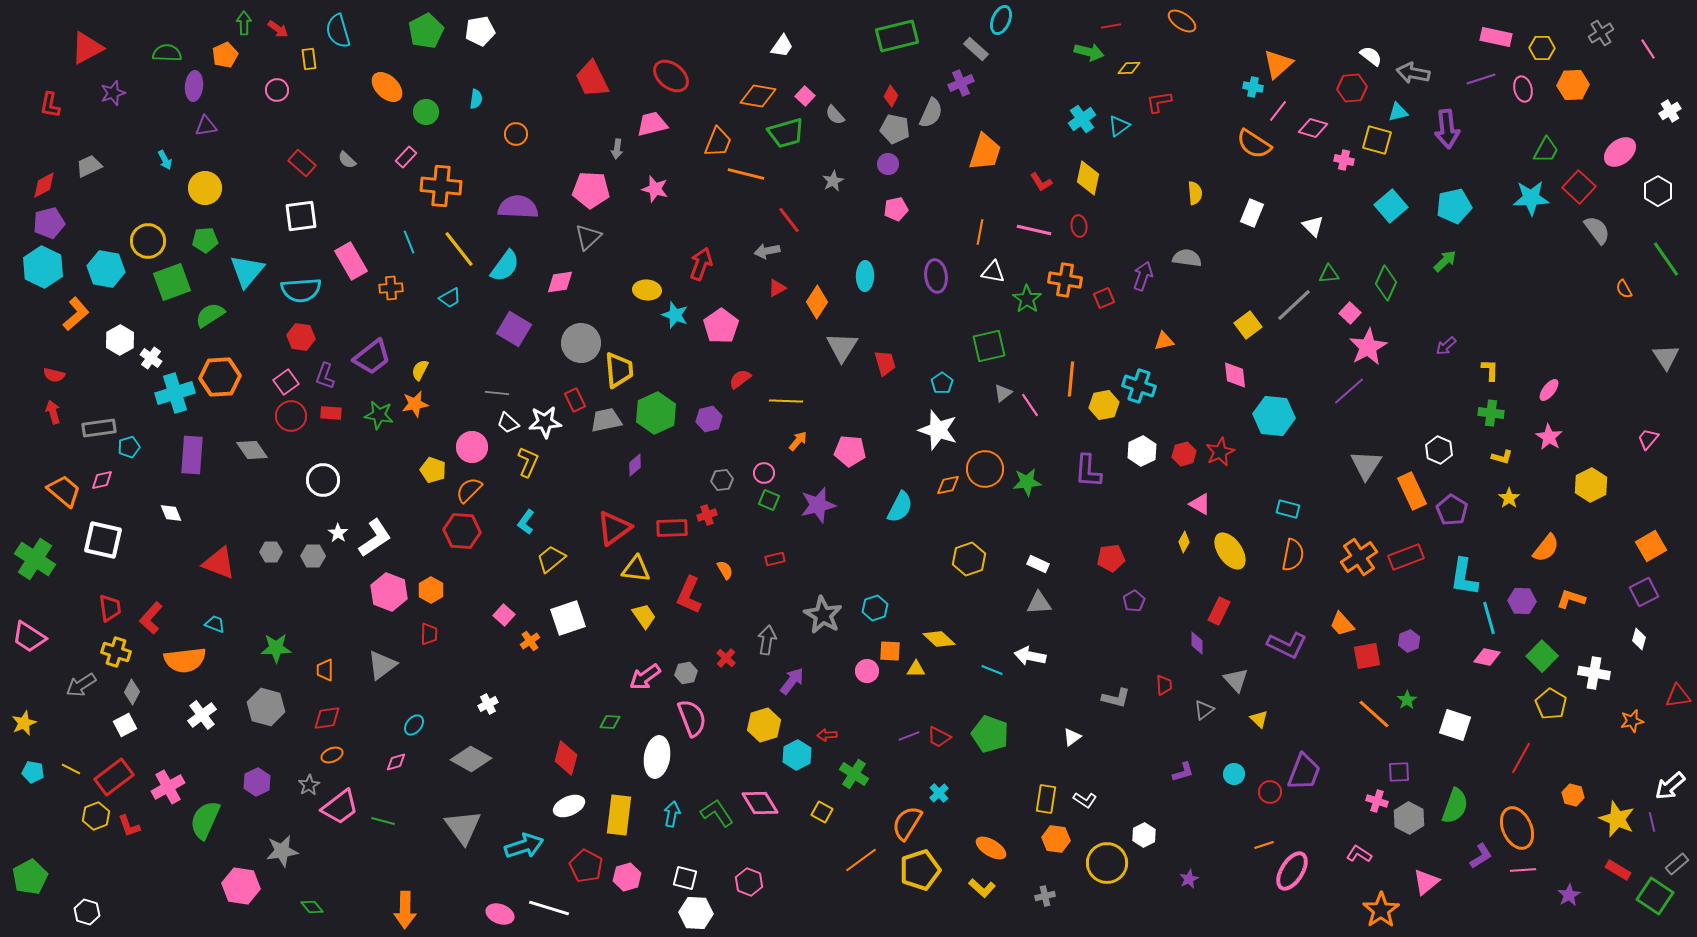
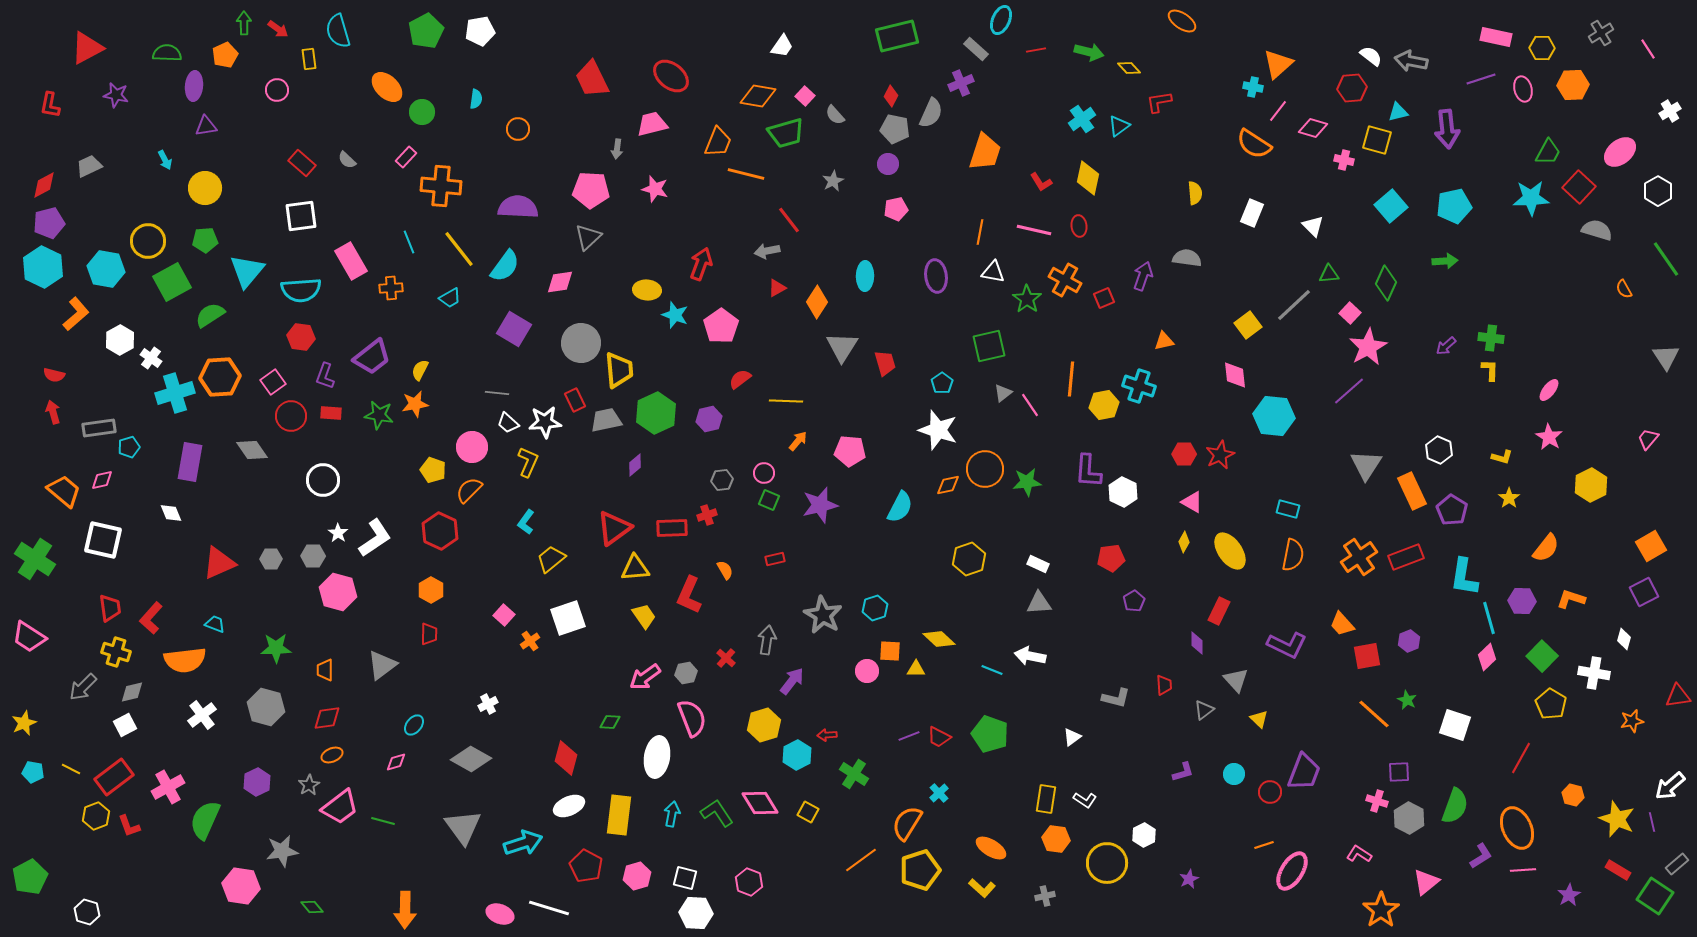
red line at (1111, 26): moved 75 px left, 24 px down
yellow diamond at (1129, 68): rotated 50 degrees clockwise
gray arrow at (1413, 73): moved 2 px left, 12 px up
purple star at (113, 93): moved 3 px right, 2 px down; rotated 30 degrees clockwise
green circle at (426, 112): moved 4 px left
orange circle at (516, 134): moved 2 px right, 5 px up
green trapezoid at (1546, 150): moved 2 px right, 2 px down
gray semicircle at (1597, 230): rotated 36 degrees counterclockwise
green arrow at (1445, 261): rotated 40 degrees clockwise
orange cross at (1065, 280): rotated 20 degrees clockwise
green square at (172, 282): rotated 9 degrees counterclockwise
pink square at (286, 382): moved 13 px left
green cross at (1491, 413): moved 75 px up
white hexagon at (1142, 451): moved 19 px left, 41 px down; rotated 8 degrees counterclockwise
red star at (1220, 452): moved 3 px down
red hexagon at (1184, 454): rotated 15 degrees clockwise
purple rectangle at (192, 455): moved 2 px left, 7 px down; rotated 6 degrees clockwise
pink triangle at (1200, 504): moved 8 px left, 2 px up
purple star at (818, 505): moved 2 px right
red hexagon at (462, 531): moved 22 px left; rotated 21 degrees clockwise
gray hexagon at (271, 552): moved 7 px down
red triangle at (219, 563): rotated 45 degrees counterclockwise
yellow triangle at (636, 569): moved 1 px left, 1 px up; rotated 12 degrees counterclockwise
pink hexagon at (389, 592): moved 51 px left; rotated 6 degrees counterclockwise
white diamond at (1639, 639): moved 15 px left
pink diamond at (1487, 657): rotated 56 degrees counterclockwise
gray arrow at (81, 685): moved 2 px right, 2 px down; rotated 12 degrees counterclockwise
gray diamond at (132, 692): rotated 50 degrees clockwise
green star at (1407, 700): rotated 12 degrees counterclockwise
yellow square at (822, 812): moved 14 px left
cyan arrow at (524, 846): moved 1 px left, 3 px up
pink hexagon at (627, 877): moved 10 px right, 1 px up
